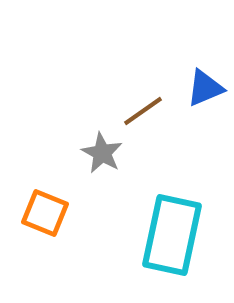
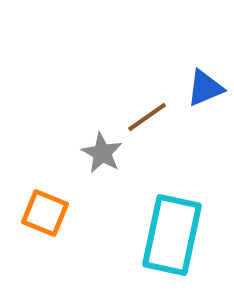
brown line: moved 4 px right, 6 px down
